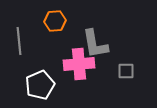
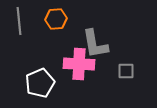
orange hexagon: moved 1 px right, 2 px up
gray line: moved 20 px up
pink cross: rotated 8 degrees clockwise
white pentagon: moved 2 px up
